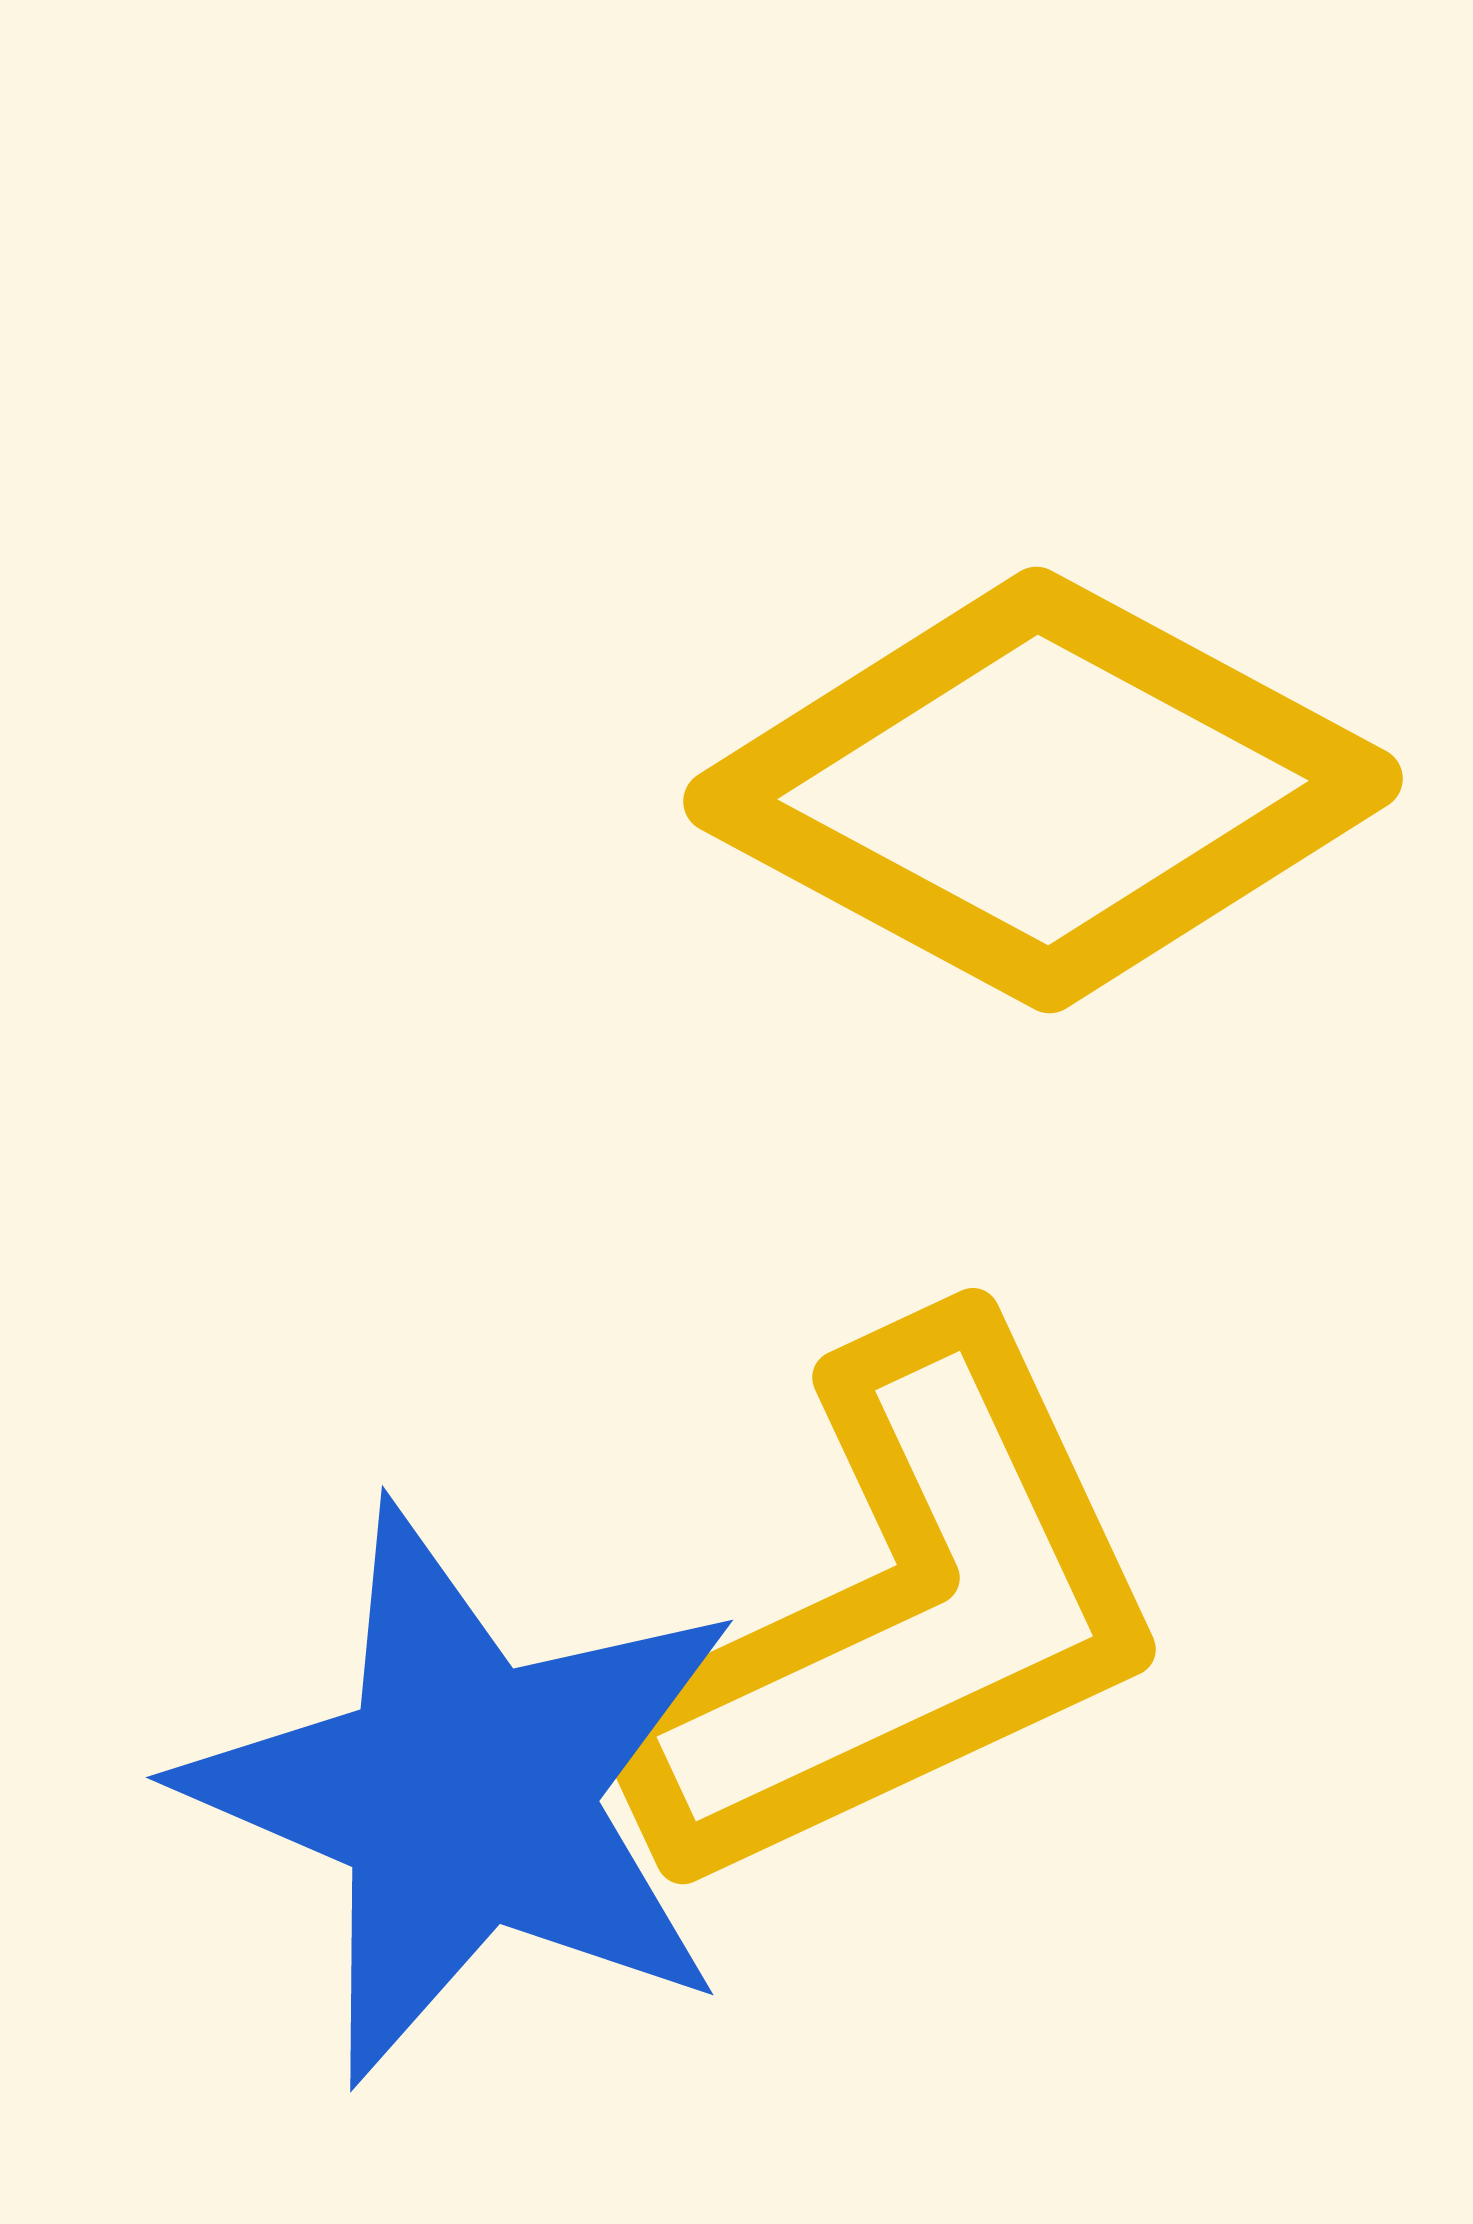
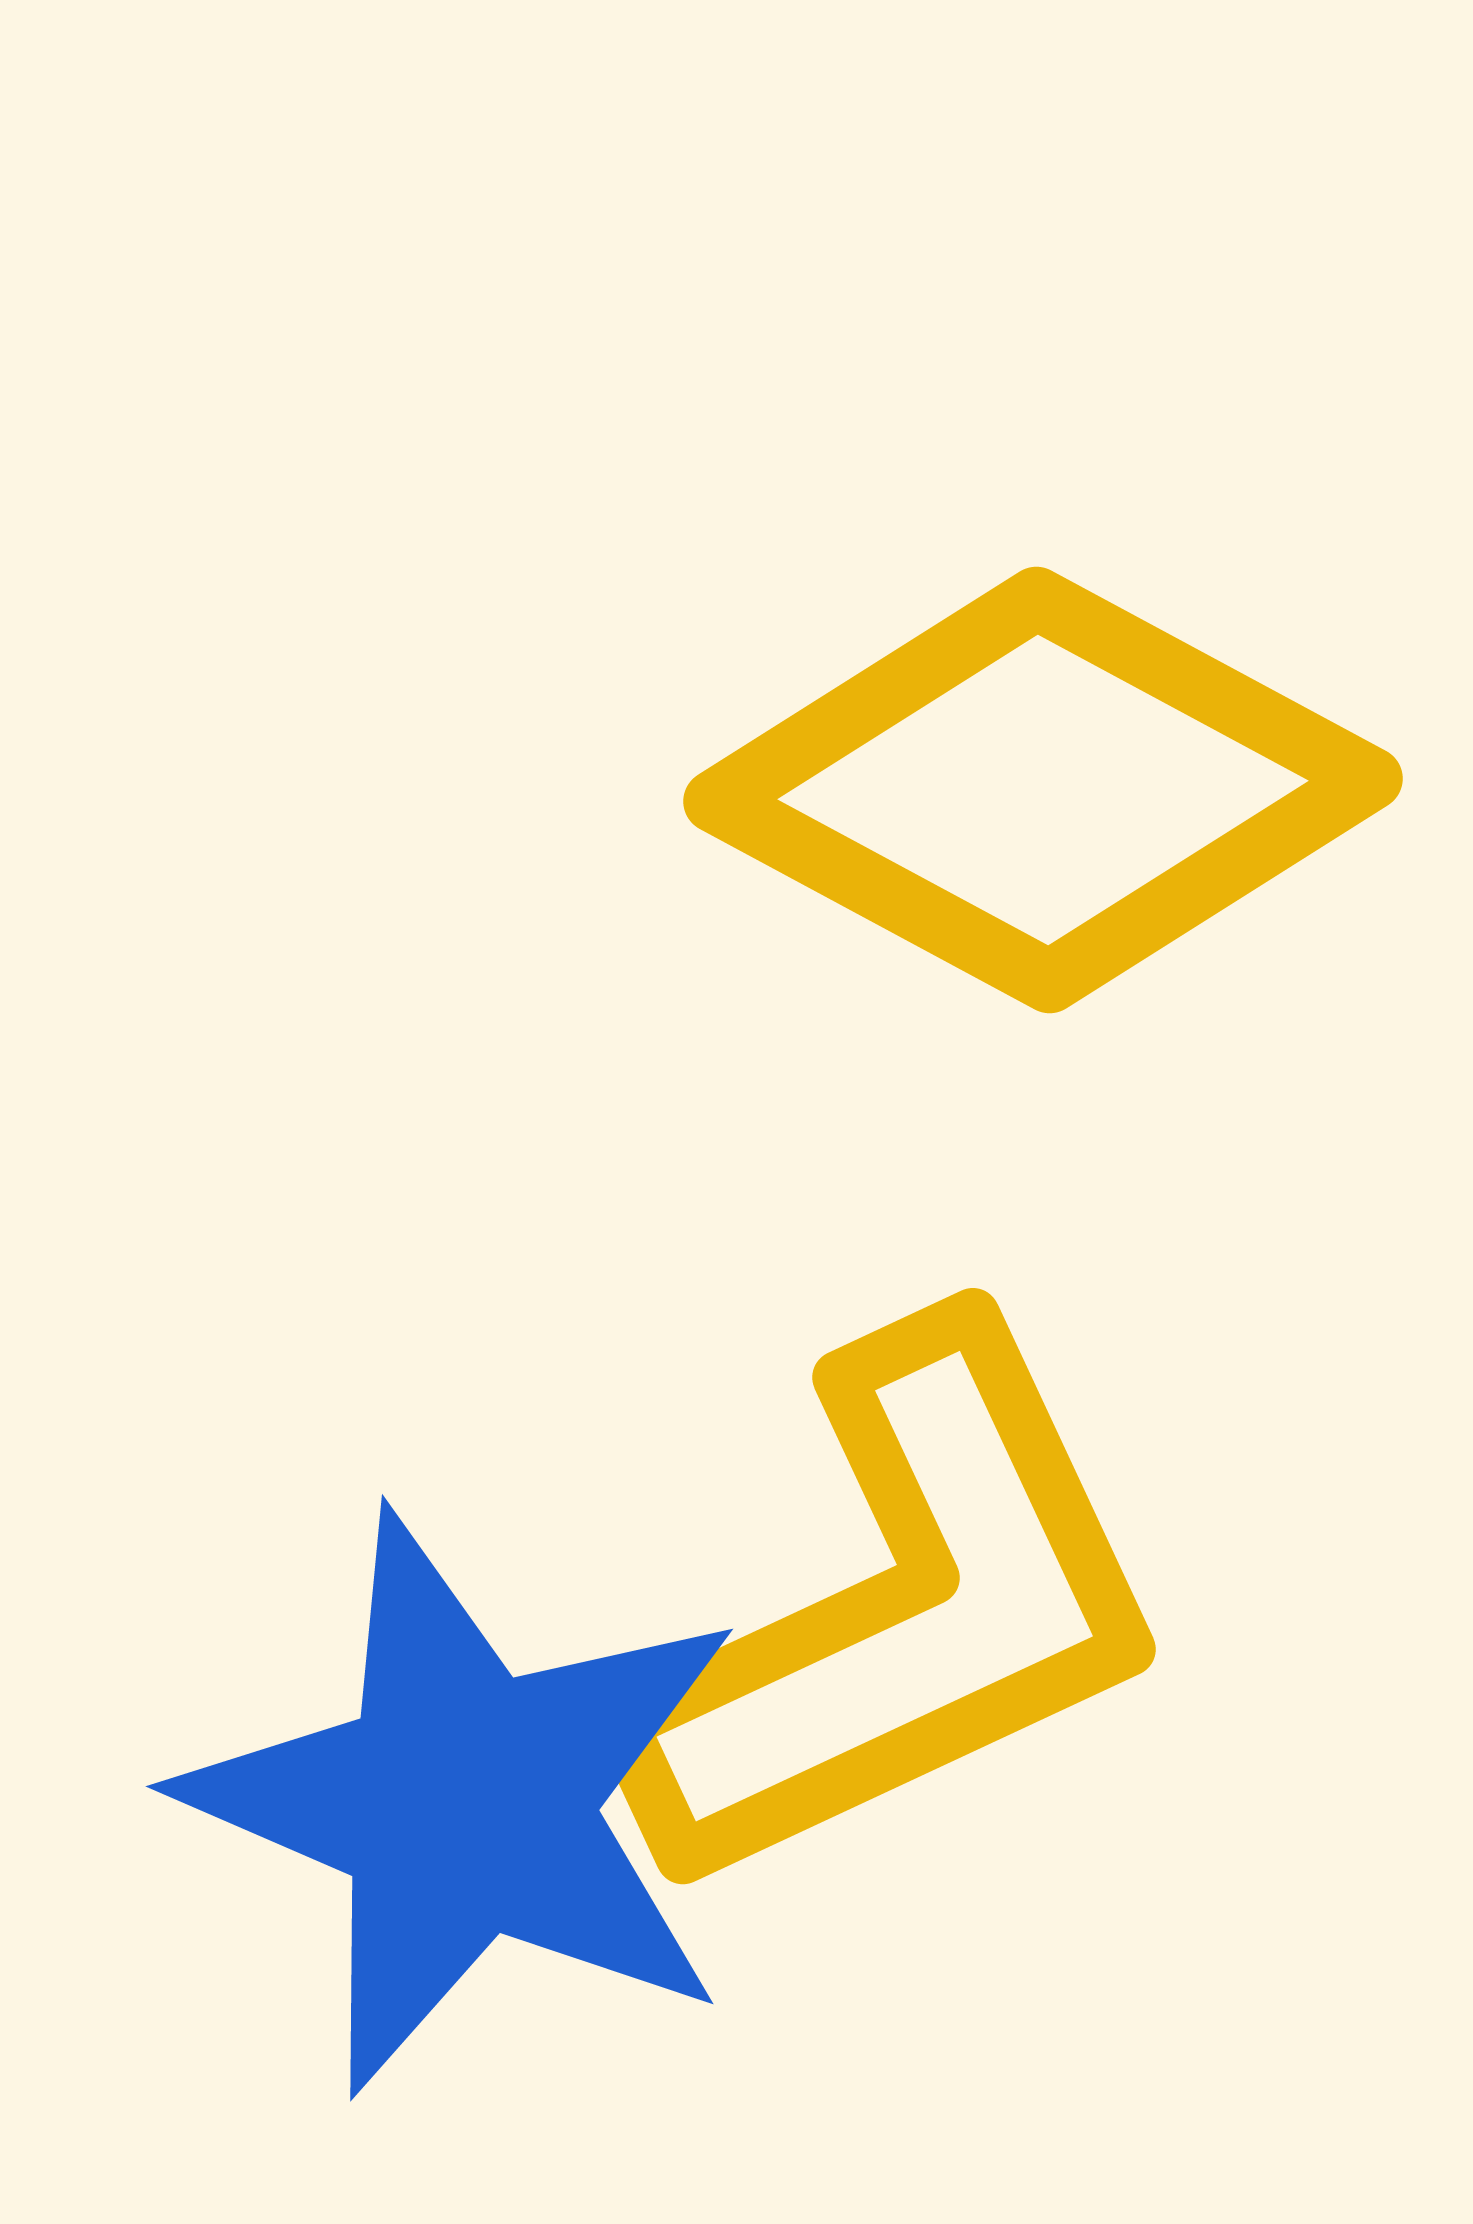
blue star: moved 9 px down
